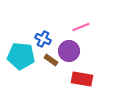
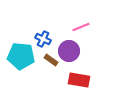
red rectangle: moved 3 px left, 1 px down
